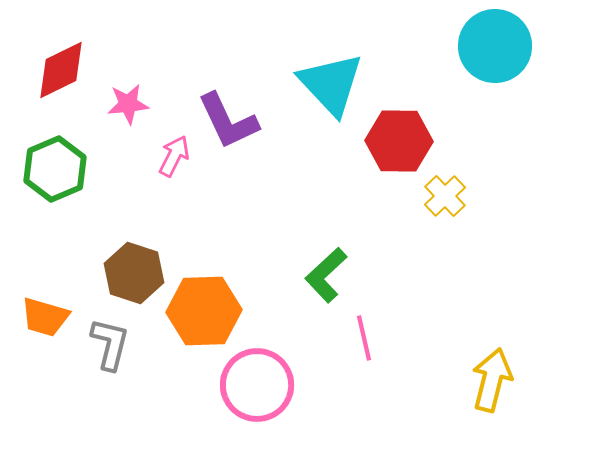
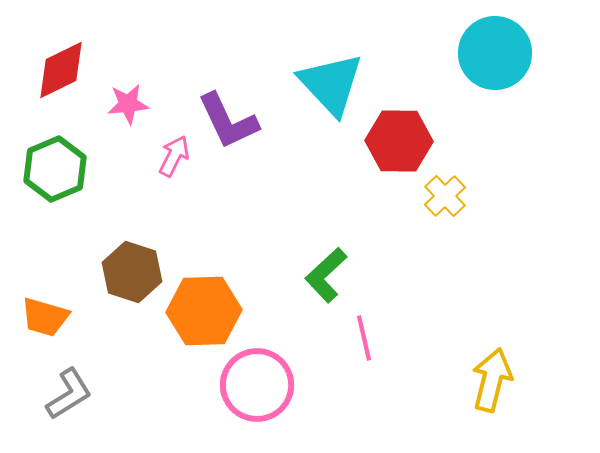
cyan circle: moved 7 px down
brown hexagon: moved 2 px left, 1 px up
gray L-shape: moved 41 px left, 50 px down; rotated 44 degrees clockwise
